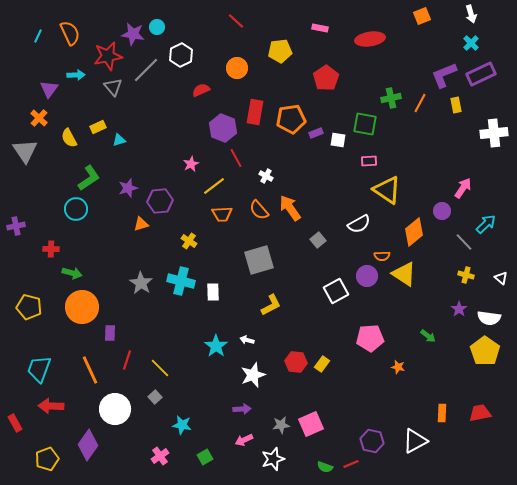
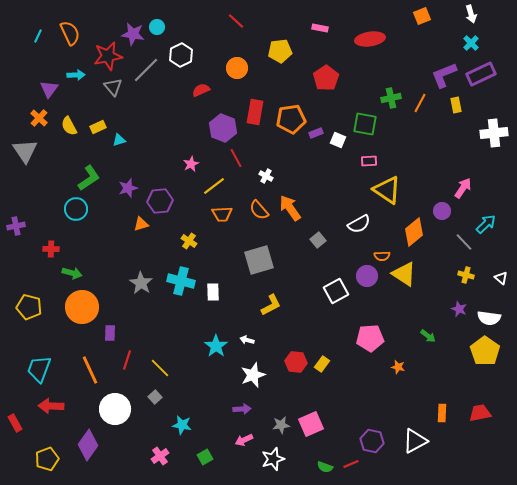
yellow semicircle at (69, 138): moved 12 px up
white square at (338, 140): rotated 14 degrees clockwise
purple star at (459, 309): rotated 14 degrees counterclockwise
